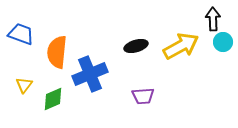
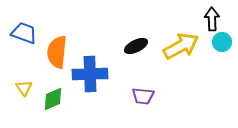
black arrow: moved 1 px left
blue trapezoid: moved 3 px right, 1 px up
cyan circle: moved 1 px left
black ellipse: rotated 10 degrees counterclockwise
blue cross: rotated 20 degrees clockwise
yellow triangle: moved 3 px down; rotated 12 degrees counterclockwise
purple trapezoid: rotated 10 degrees clockwise
